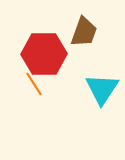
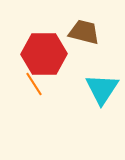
brown trapezoid: rotated 96 degrees counterclockwise
